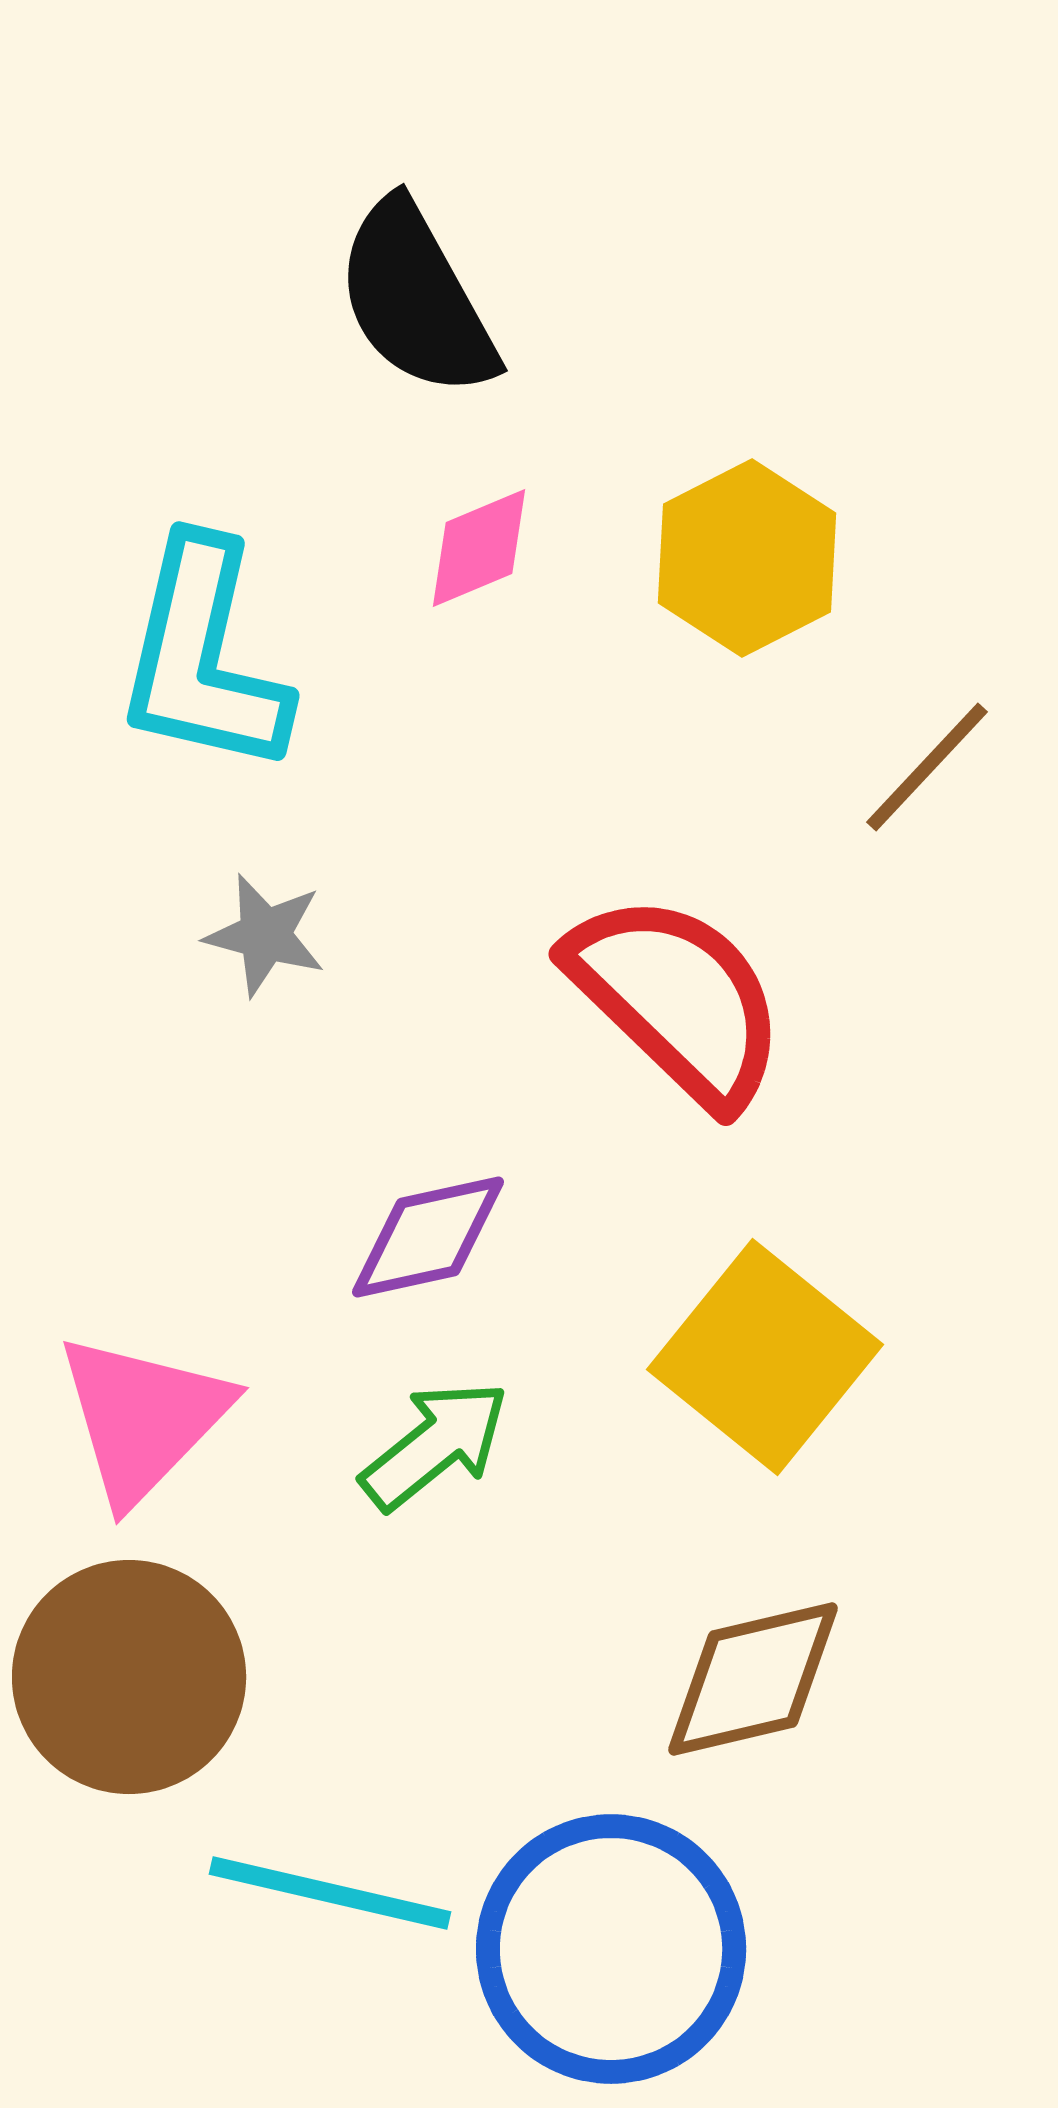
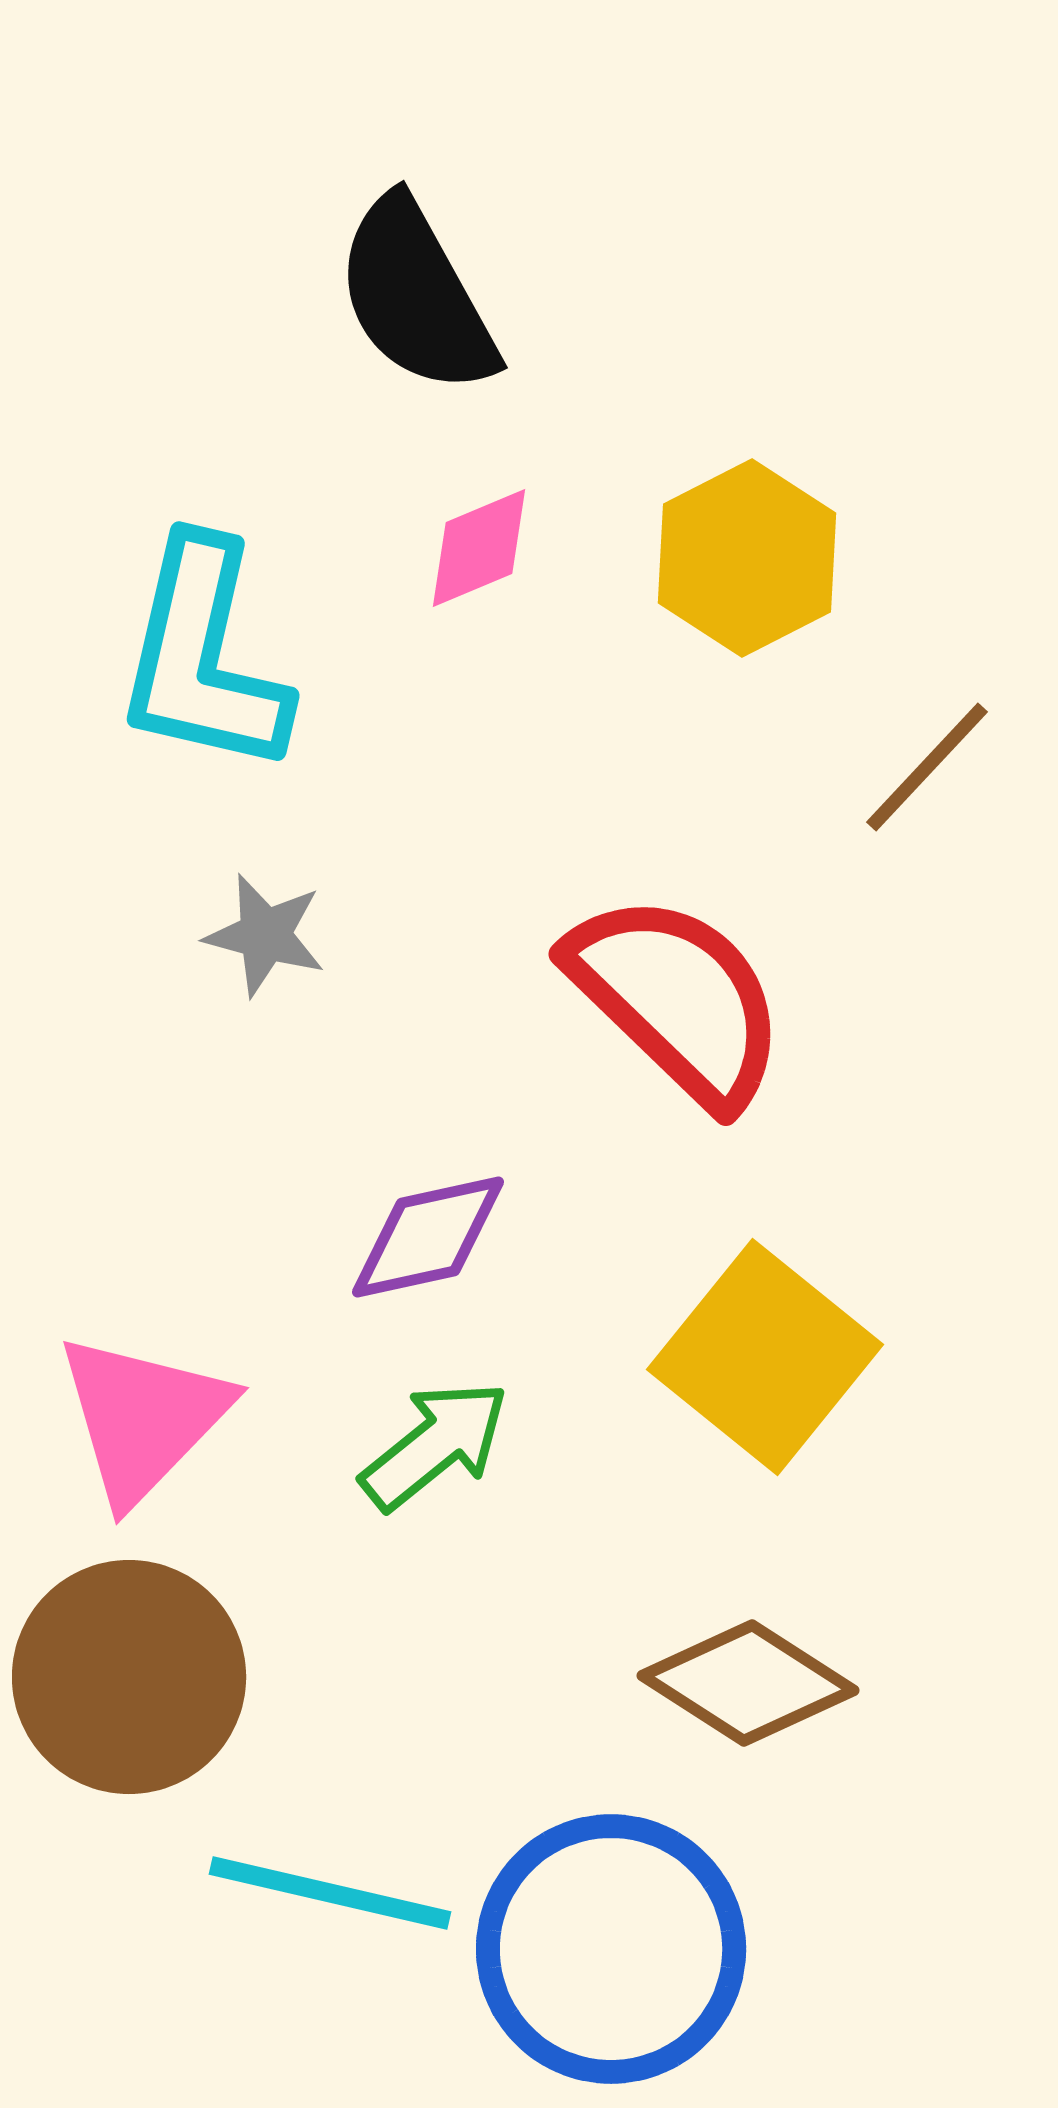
black semicircle: moved 3 px up
brown diamond: moved 5 px left, 4 px down; rotated 46 degrees clockwise
